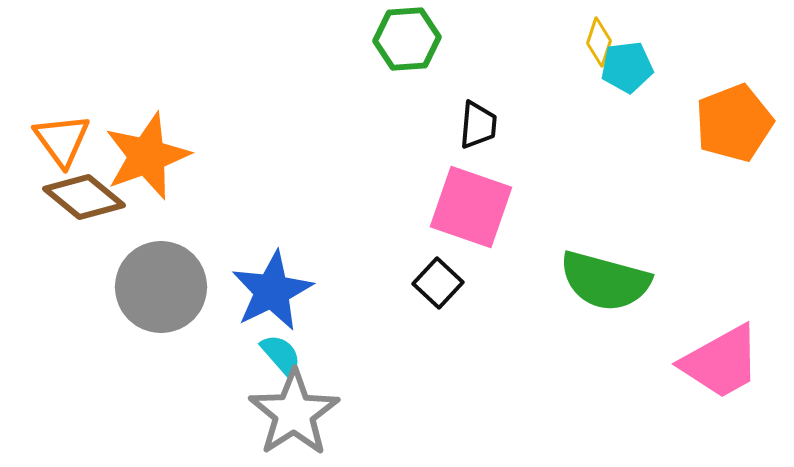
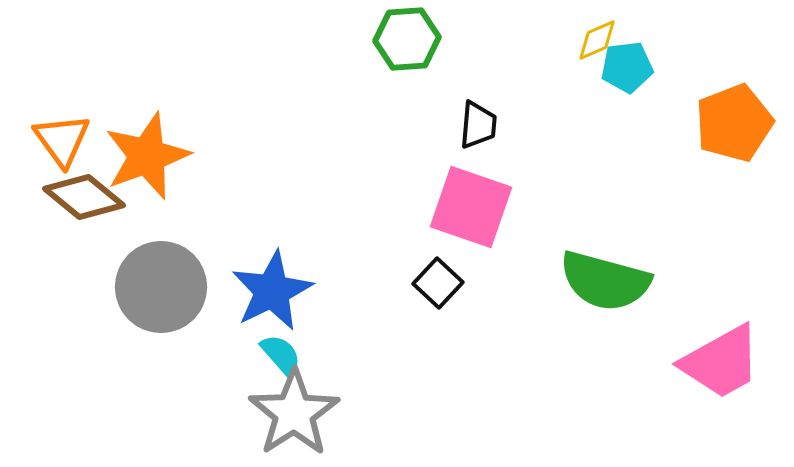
yellow diamond: moved 2 px left, 2 px up; rotated 48 degrees clockwise
